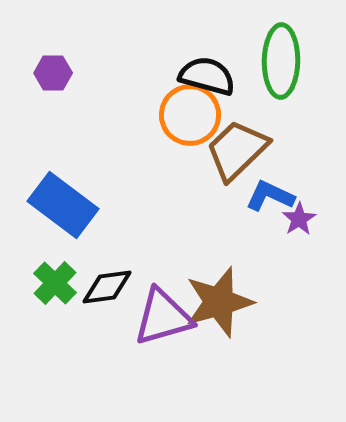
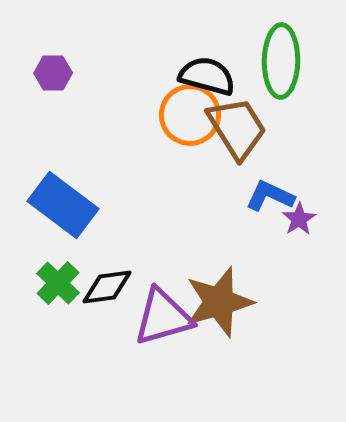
brown trapezoid: moved 22 px up; rotated 102 degrees clockwise
green cross: moved 3 px right
